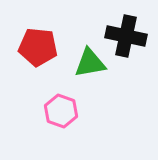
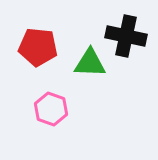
green triangle: rotated 12 degrees clockwise
pink hexagon: moved 10 px left, 2 px up
